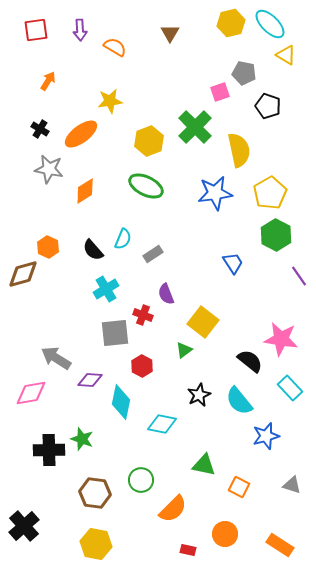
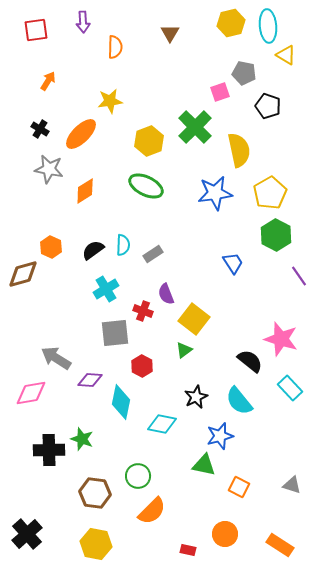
cyan ellipse at (270, 24): moved 2 px left, 2 px down; rotated 40 degrees clockwise
purple arrow at (80, 30): moved 3 px right, 8 px up
orange semicircle at (115, 47): rotated 60 degrees clockwise
orange ellipse at (81, 134): rotated 8 degrees counterclockwise
cyan semicircle at (123, 239): moved 6 px down; rotated 20 degrees counterclockwise
orange hexagon at (48, 247): moved 3 px right
black semicircle at (93, 250): rotated 95 degrees clockwise
red cross at (143, 315): moved 4 px up
yellow square at (203, 322): moved 9 px left, 3 px up
pink star at (281, 339): rotated 8 degrees clockwise
black star at (199, 395): moved 3 px left, 2 px down
blue star at (266, 436): moved 46 px left
green circle at (141, 480): moved 3 px left, 4 px up
orange semicircle at (173, 509): moved 21 px left, 2 px down
black cross at (24, 526): moved 3 px right, 8 px down
